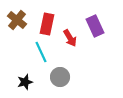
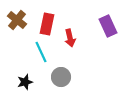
purple rectangle: moved 13 px right
red arrow: rotated 18 degrees clockwise
gray circle: moved 1 px right
